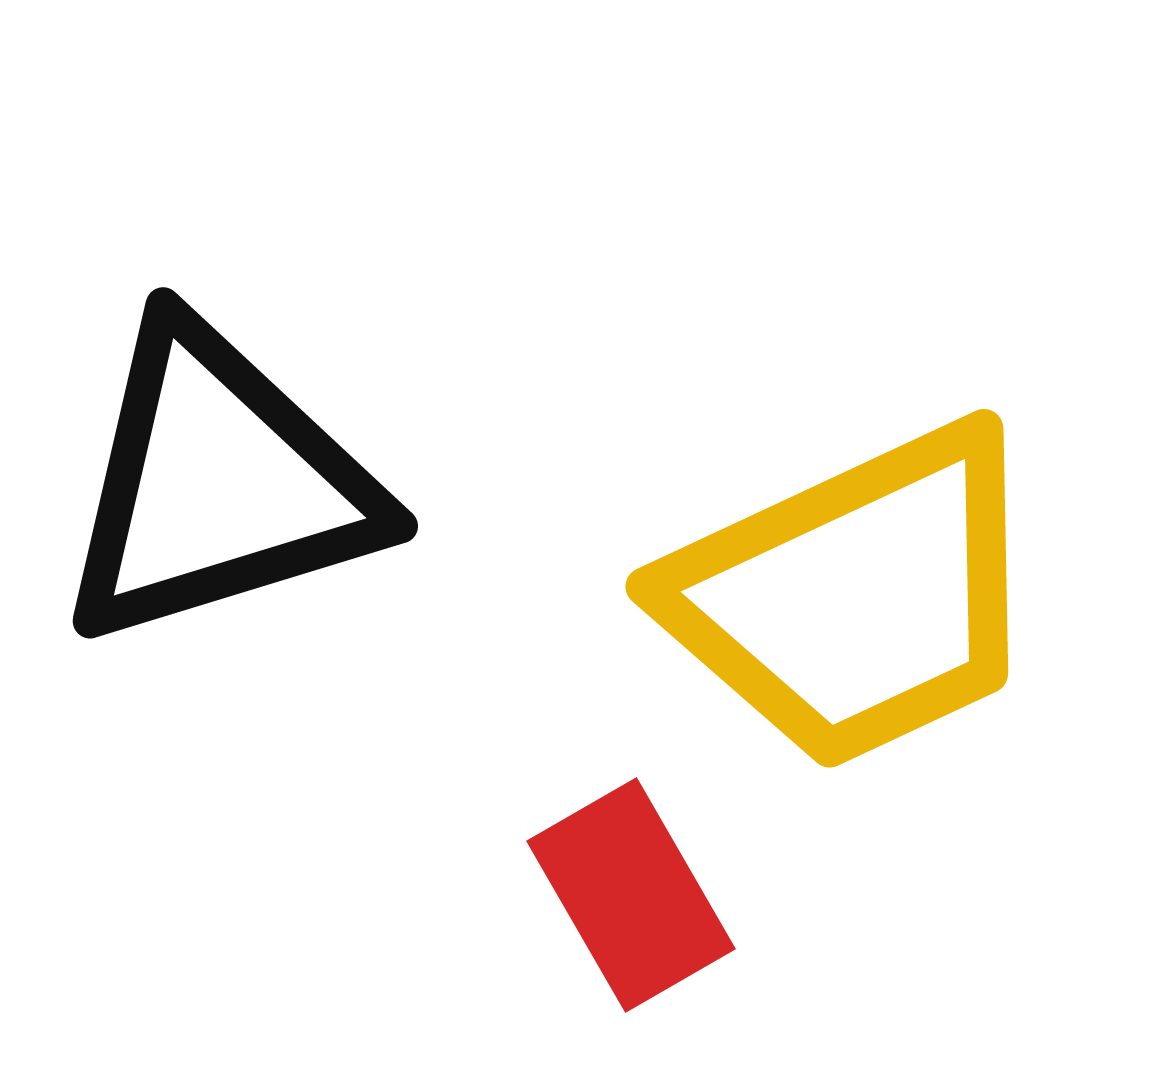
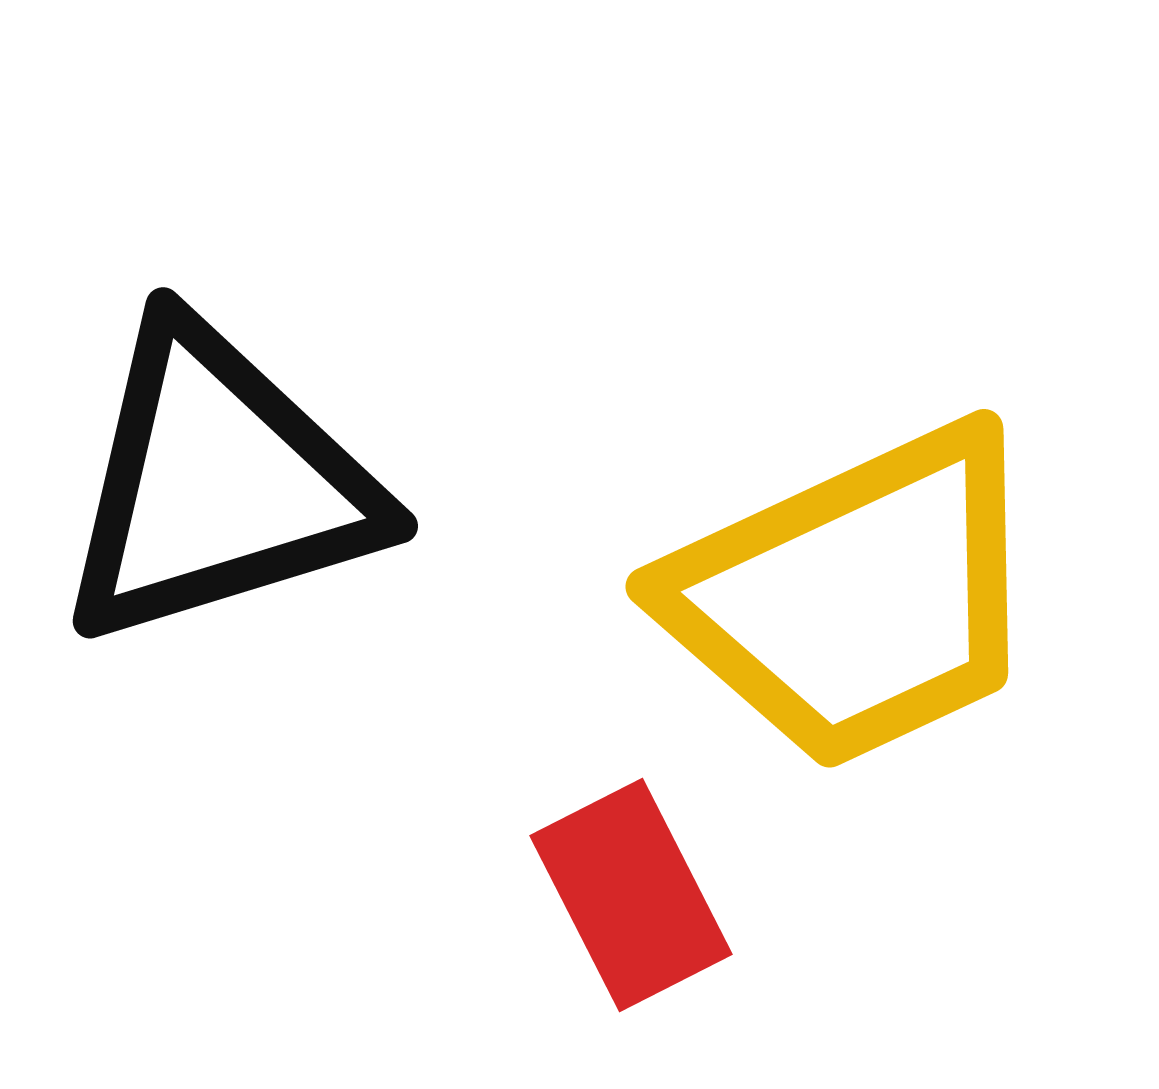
red rectangle: rotated 3 degrees clockwise
